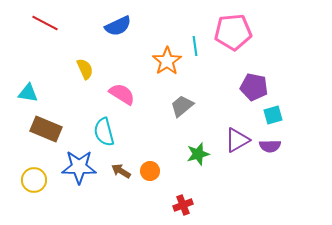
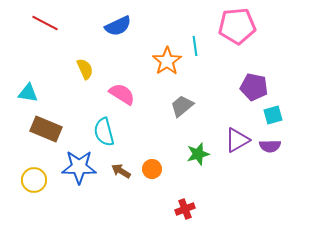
pink pentagon: moved 4 px right, 6 px up
orange circle: moved 2 px right, 2 px up
red cross: moved 2 px right, 4 px down
